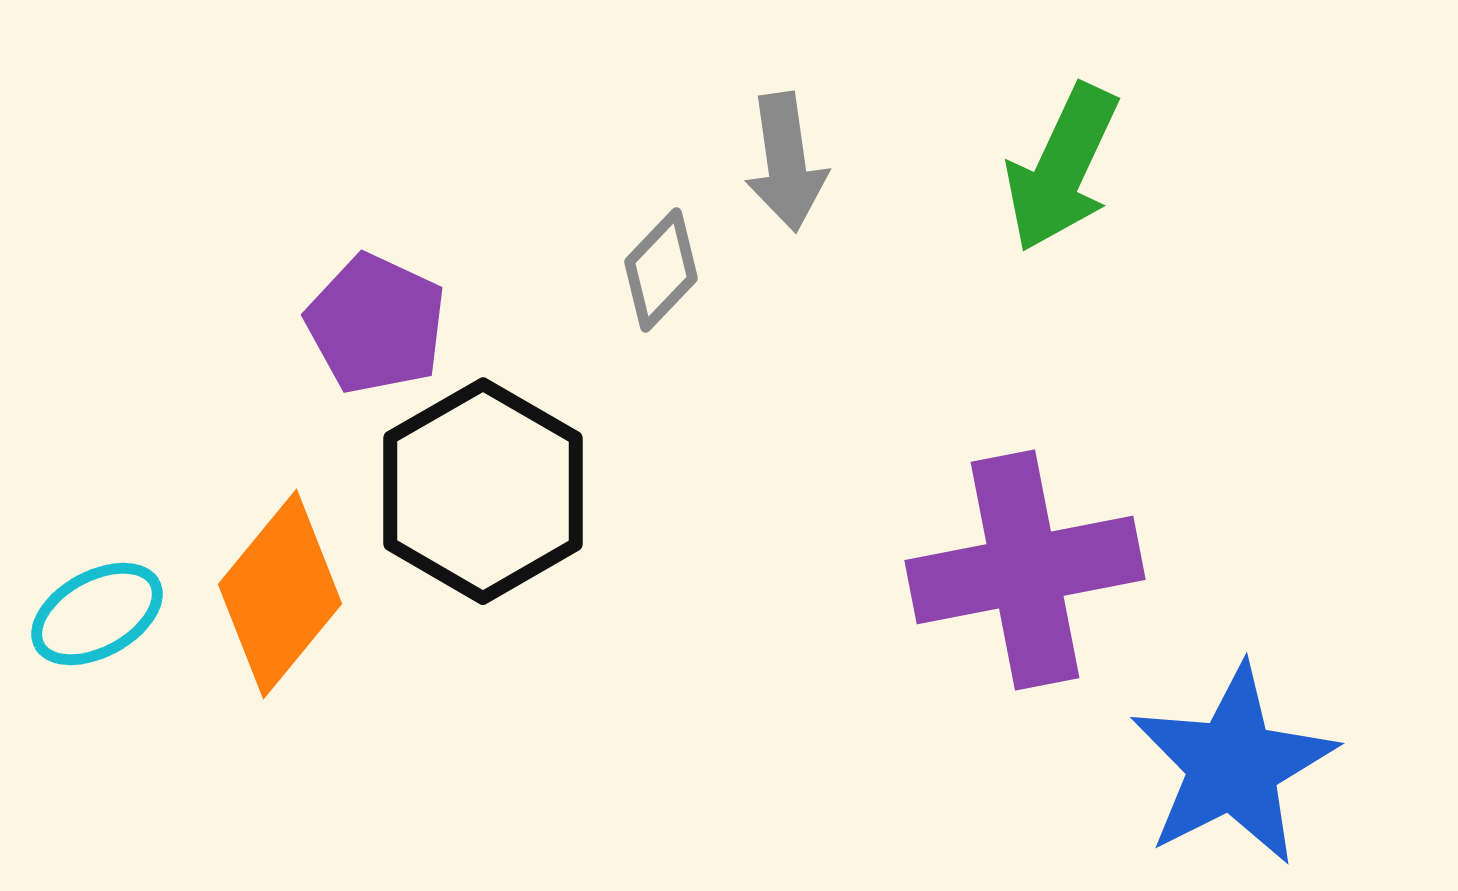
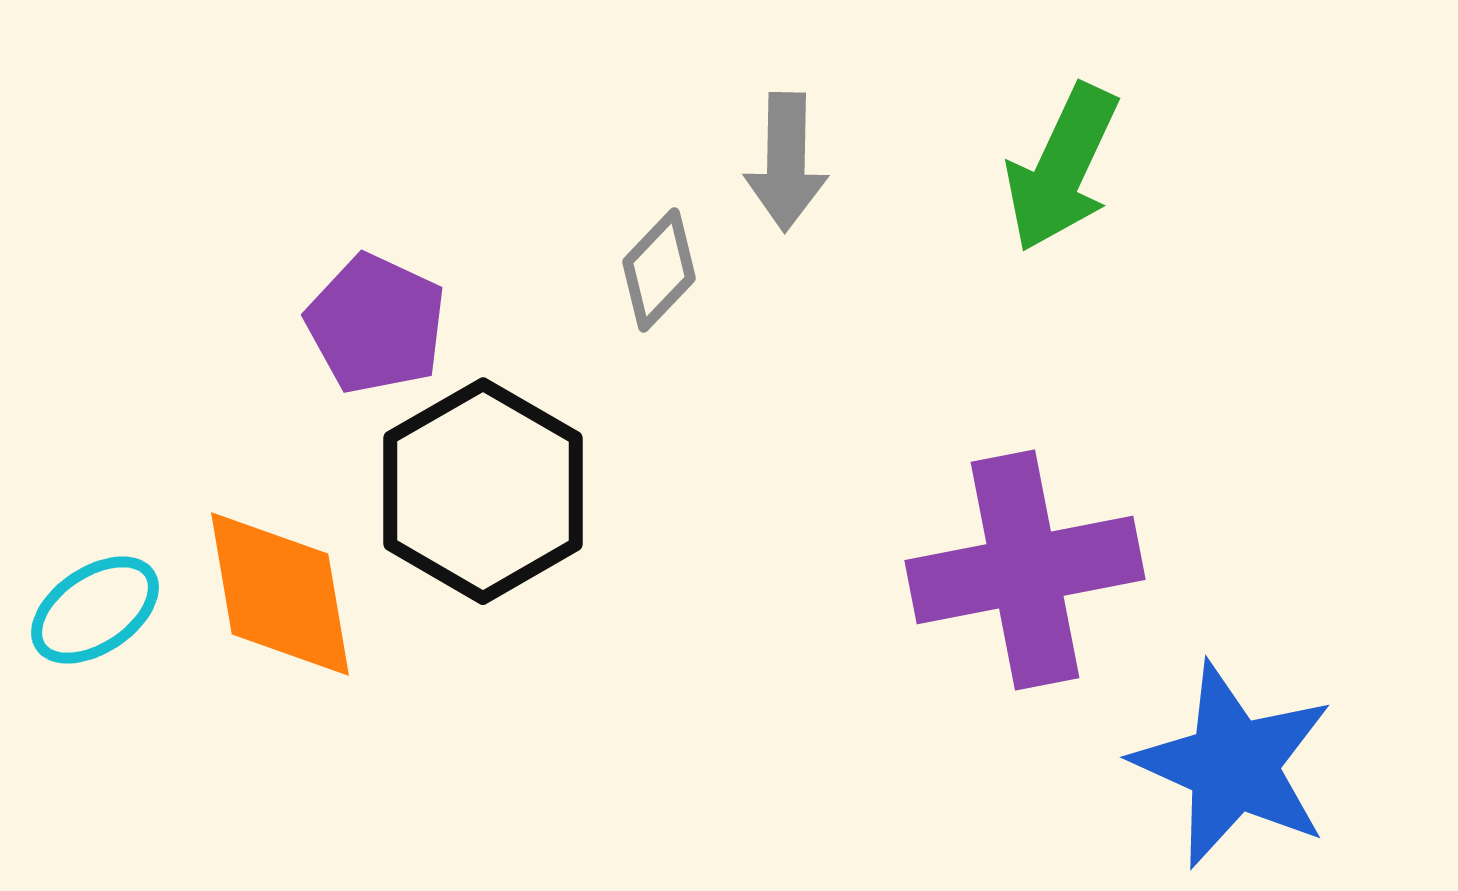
gray arrow: rotated 9 degrees clockwise
gray diamond: moved 2 px left
orange diamond: rotated 49 degrees counterclockwise
cyan ellipse: moved 2 px left, 4 px up; rotated 5 degrees counterclockwise
blue star: rotated 21 degrees counterclockwise
